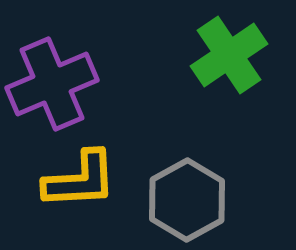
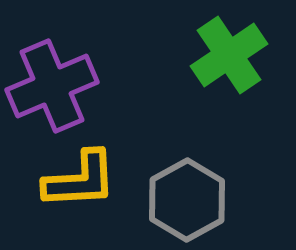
purple cross: moved 2 px down
